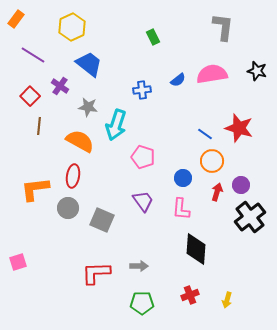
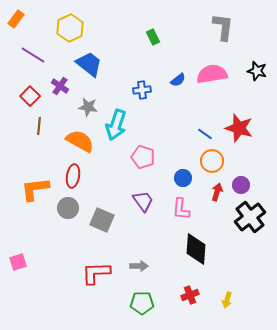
yellow hexagon: moved 2 px left, 1 px down
